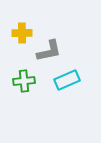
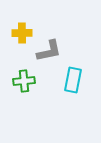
cyan rectangle: moved 6 px right; rotated 55 degrees counterclockwise
